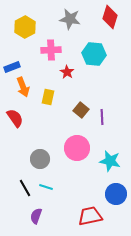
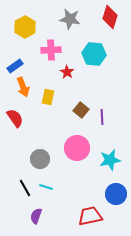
blue rectangle: moved 3 px right, 1 px up; rotated 14 degrees counterclockwise
cyan star: moved 1 px up; rotated 25 degrees counterclockwise
